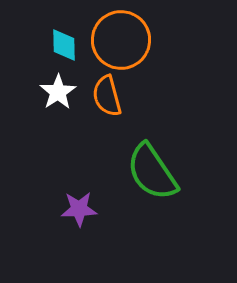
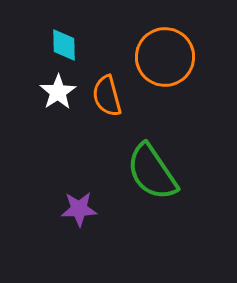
orange circle: moved 44 px right, 17 px down
